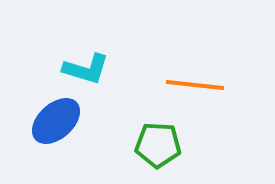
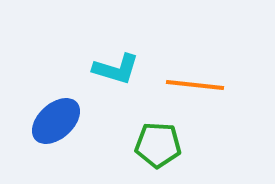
cyan L-shape: moved 30 px right
